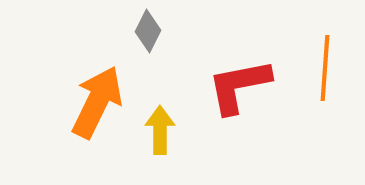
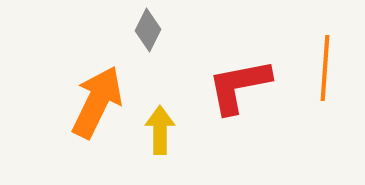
gray diamond: moved 1 px up
